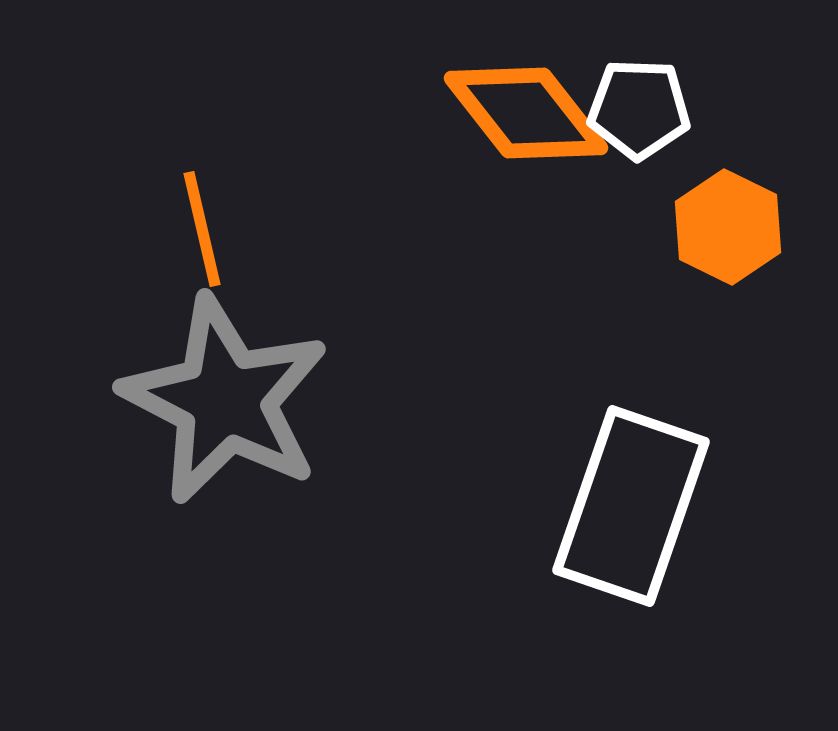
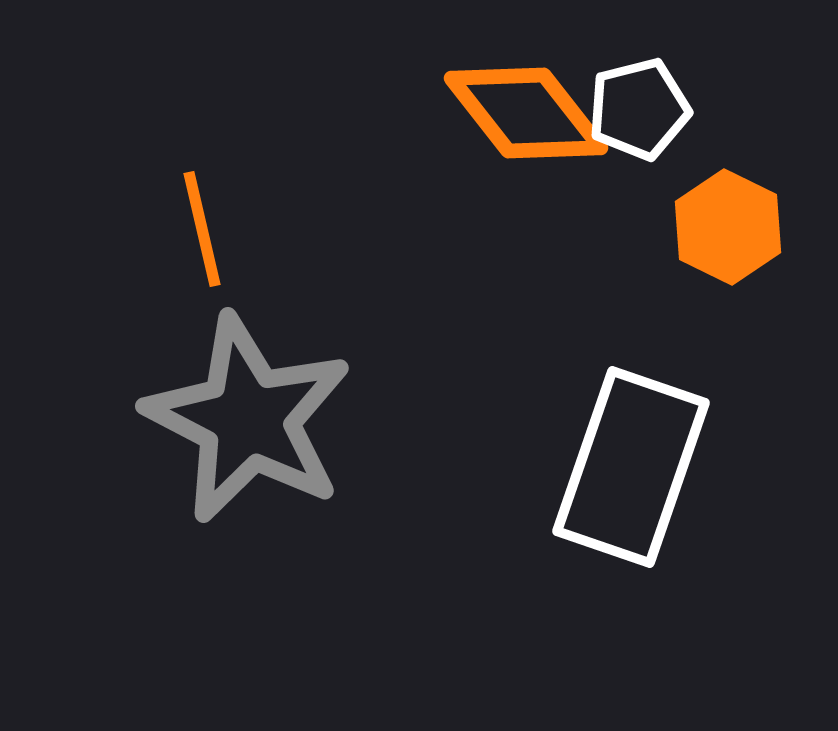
white pentagon: rotated 16 degrees counterclockwise
gray star: moved 23 px right, 19 px down
white rectangle: moved 39 px up
